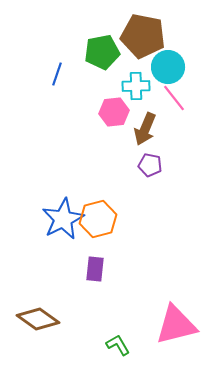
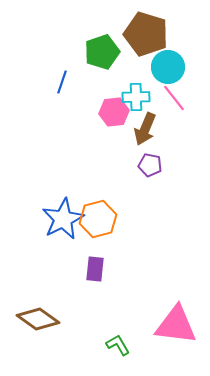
brown pentagon: moved 3 px right, 2 px up; rotated 6 degrees clockwise
green pentagon: rotated 8 degrees counterclockwise
blue line: moved 5 px right, 8 px down
cyan cross: moved 11 px down
pink triangle: rotated 21 degrees clockwise
